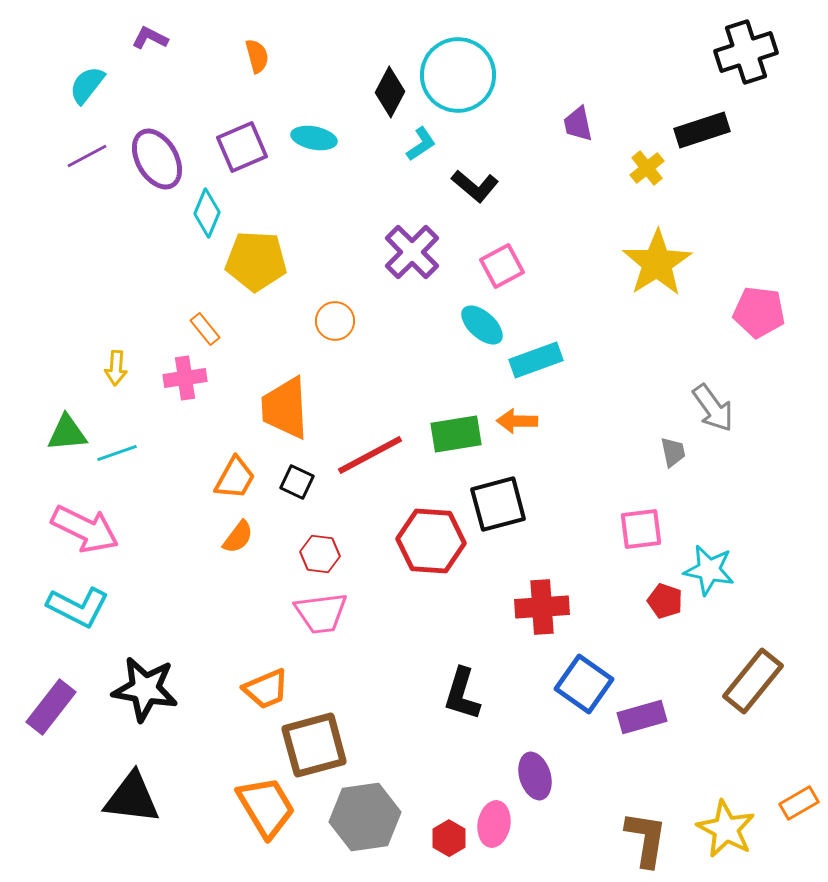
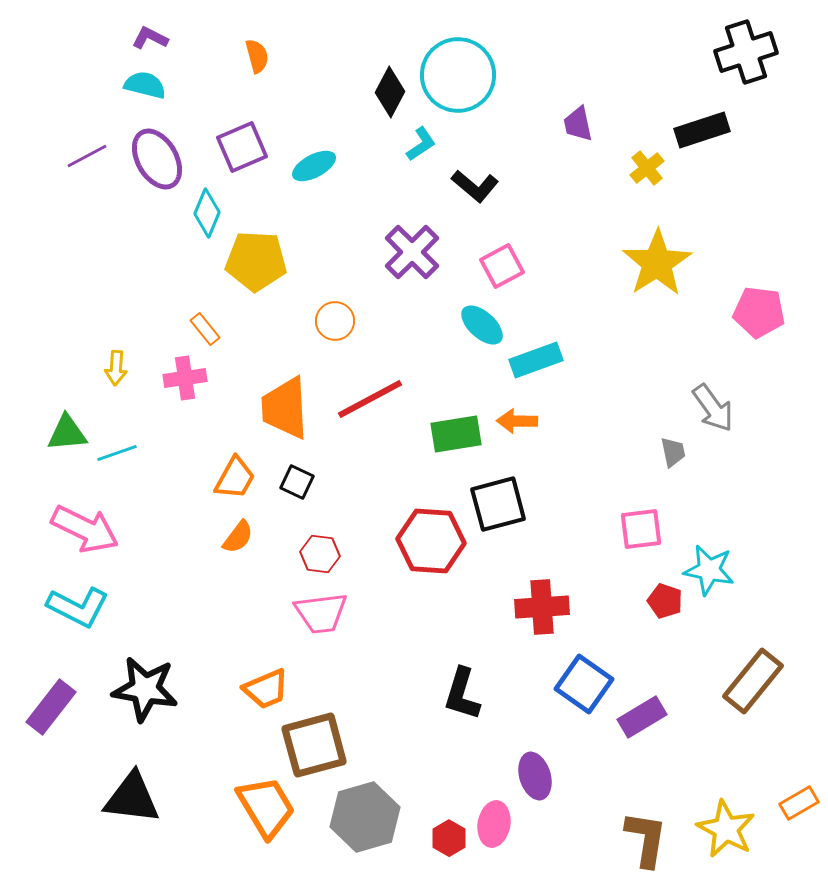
cyan semicircle at (87, 85): moved 58 px right; rotated 66 degrees clockwise
cyan ellipse at (314, 138): moved 28 px down; rotated 39 degrees counterclockwise
red line at (370, 455): moved 56 px up
purple rectangle at (642, 717): rotated 15 degrees counterclockwise
gray hexagon at (365, 817): rotated 8 degrees counterclockwise
